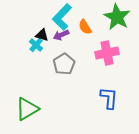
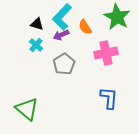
black triangle: moved 5 px left, 11 px up
pink cross: moved 1 px left
green triangle: rotated 50 degrees counterclockwise
